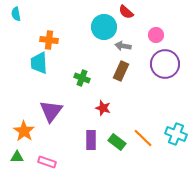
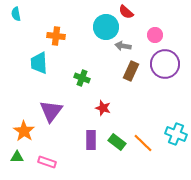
cyan circle: moved 2 px right
pink circle: moved 1 px left
orange cross: moved 7 px right, 4 px up
brown rectangle: moved 10 px right
orange line: moved 5 px down
